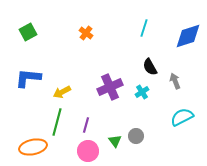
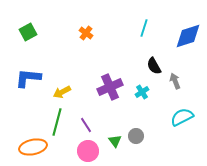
black semicircle: moved 4 px right, 1 px up
purple line: rotated 49 degrees counterclockwise
